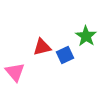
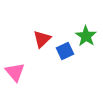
red triangle: moved 8 px up; rotated 30 degrees counterclockwise
blue square: moved 4 px up
